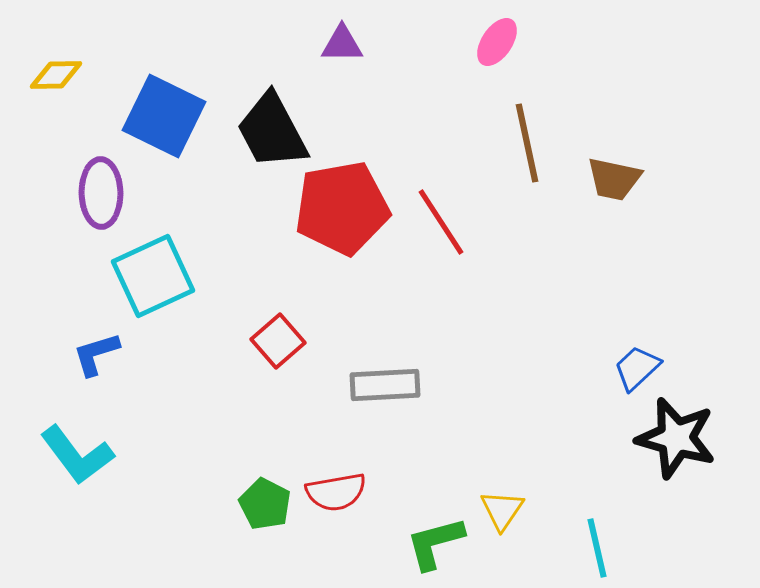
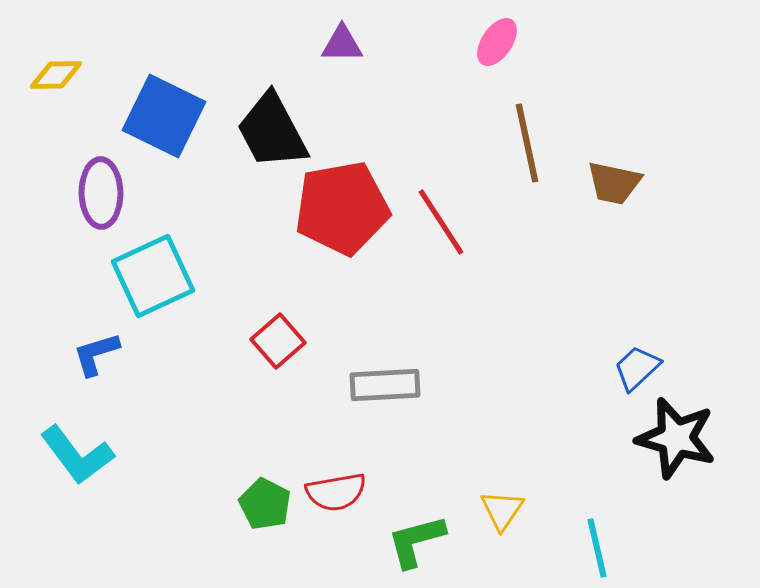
brown trapezoid: moved 4 px down
green L-shape: moved 19 px left, 2 px up
